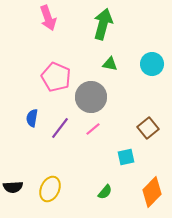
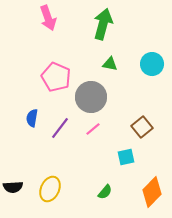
brown square: moved 6 px left, 1 px up
